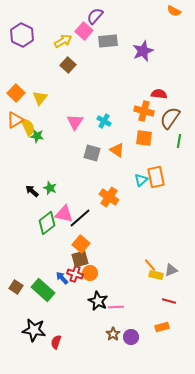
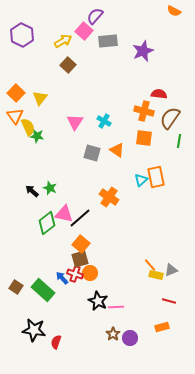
orange triangle at (15, 120): moved 4 px up; rotated 36 degrees counterclockwise
purple circle at (131, 337): moved 1 px left, 1 px down
